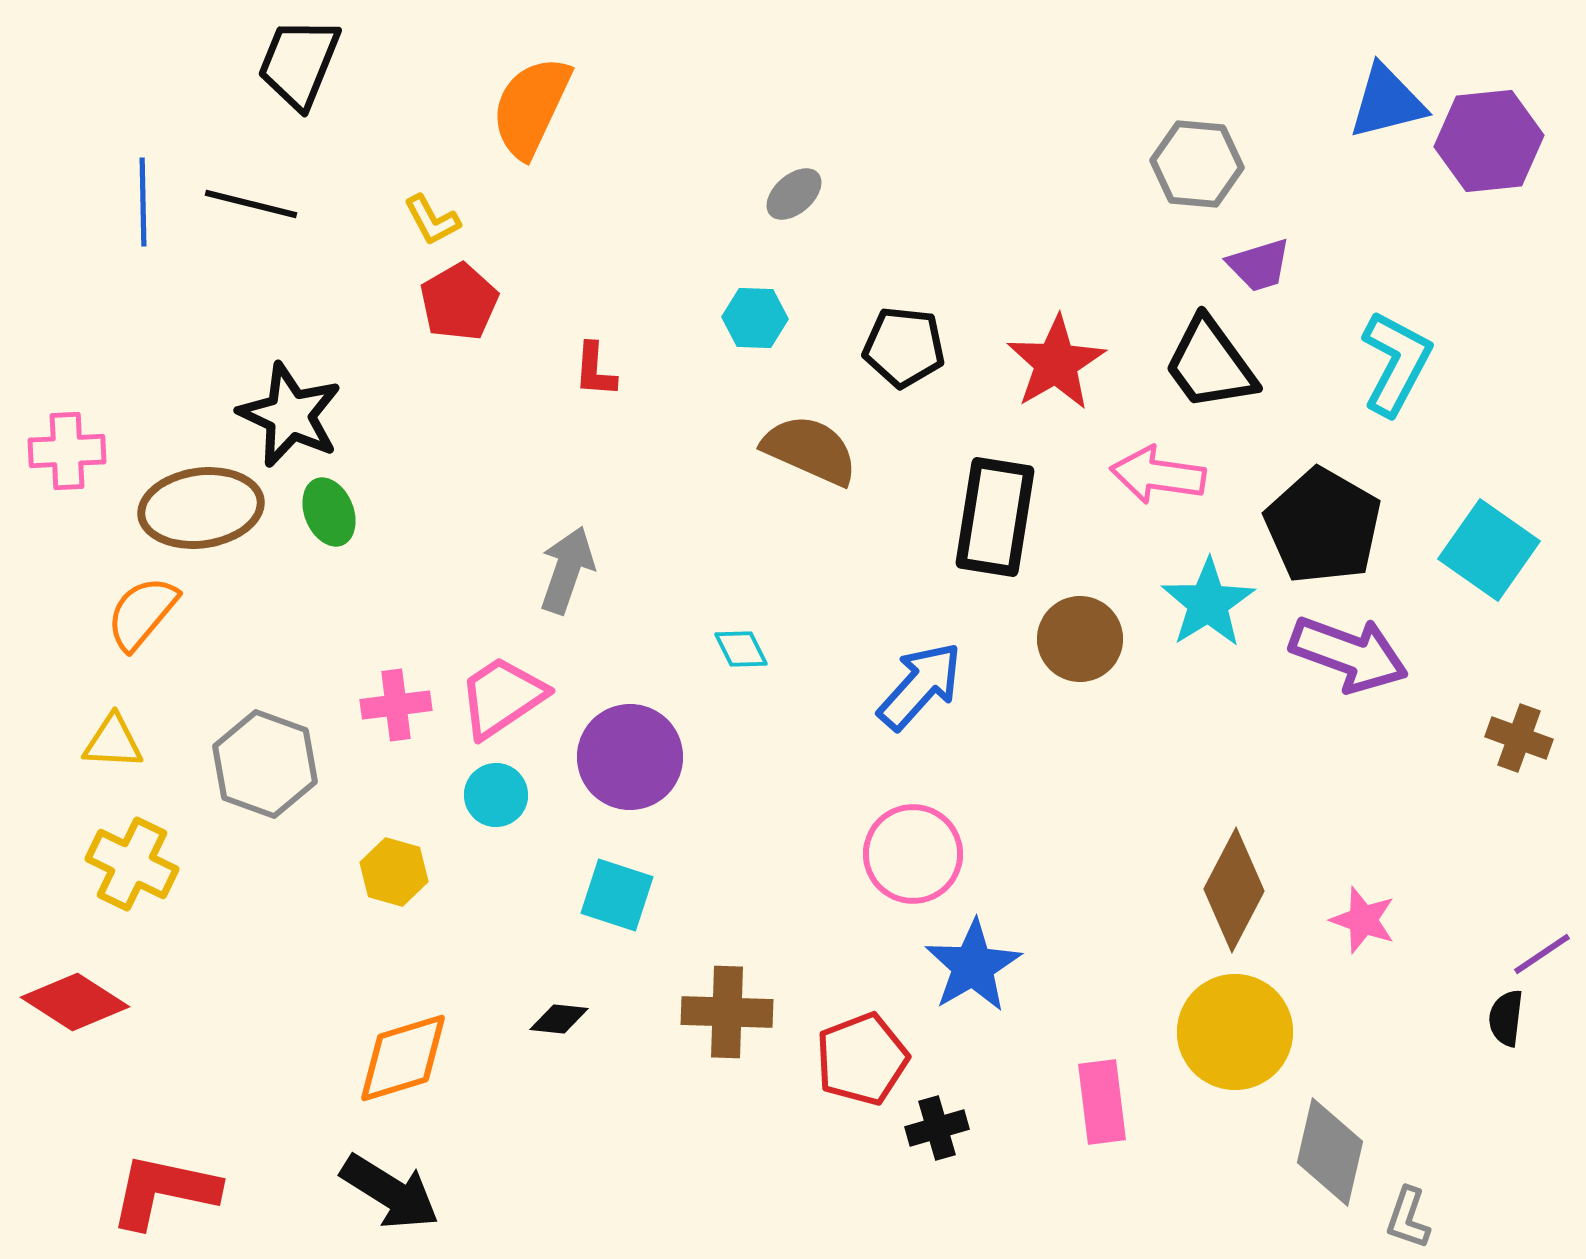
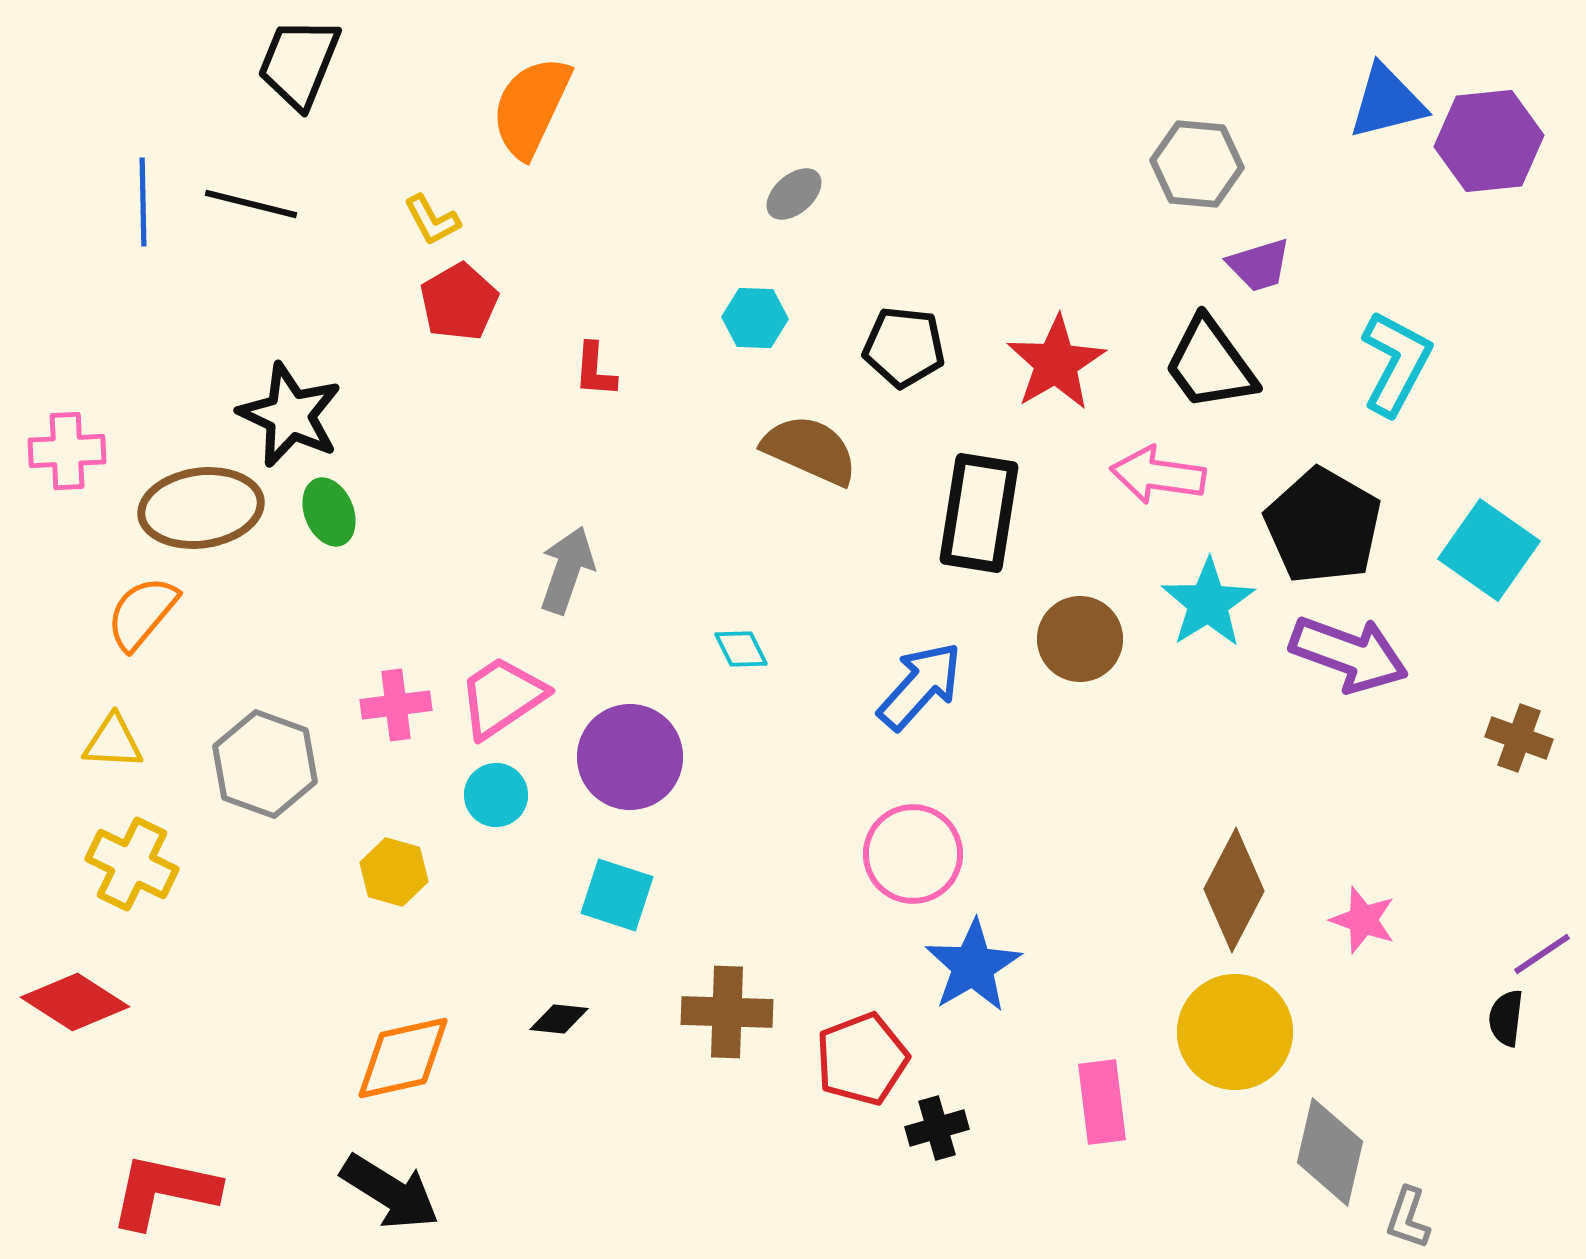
black rectangle at (995, 517): moved 16 px left, 4 px up
orange diamond at (403, 1058): rotated 4 degrees clockwise
